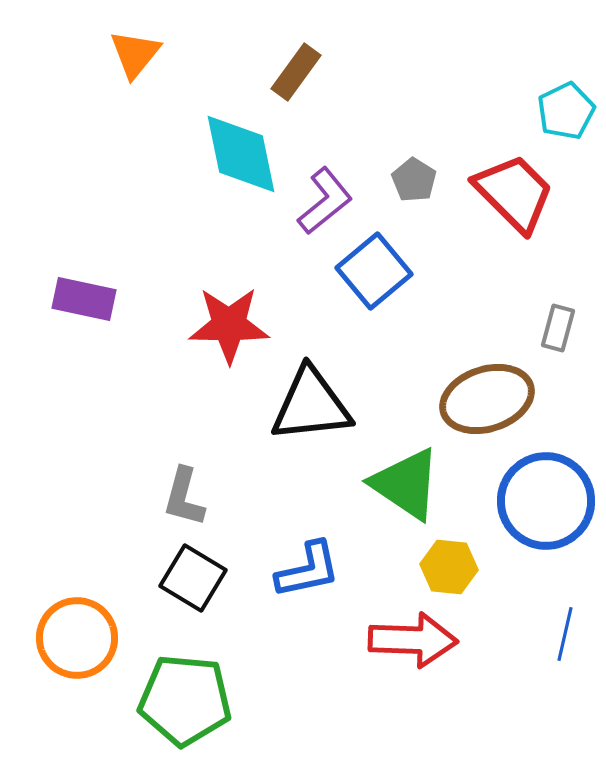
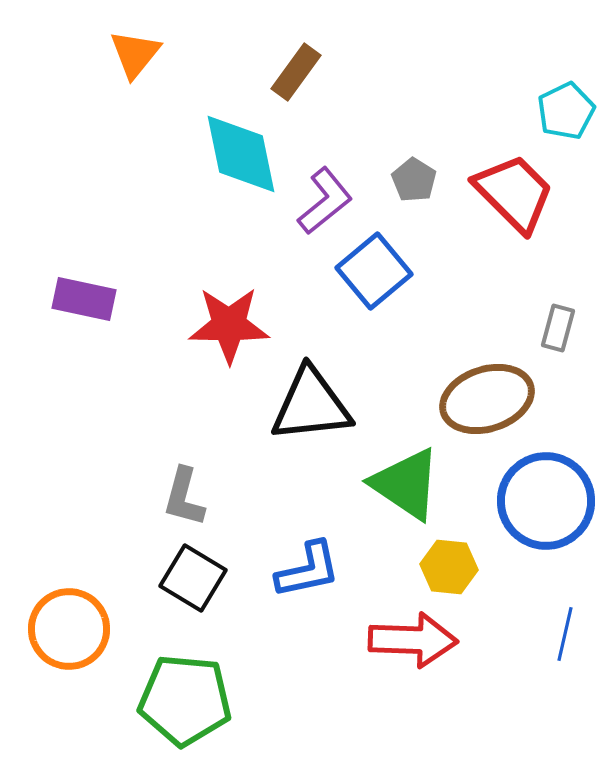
orange circle: moved 8 px left, 9 px up
